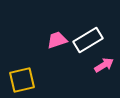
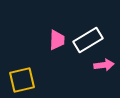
pink trapezoid: rotated 110 degrees clockwise
pink arrow: rotated 24 degrees clockwise
